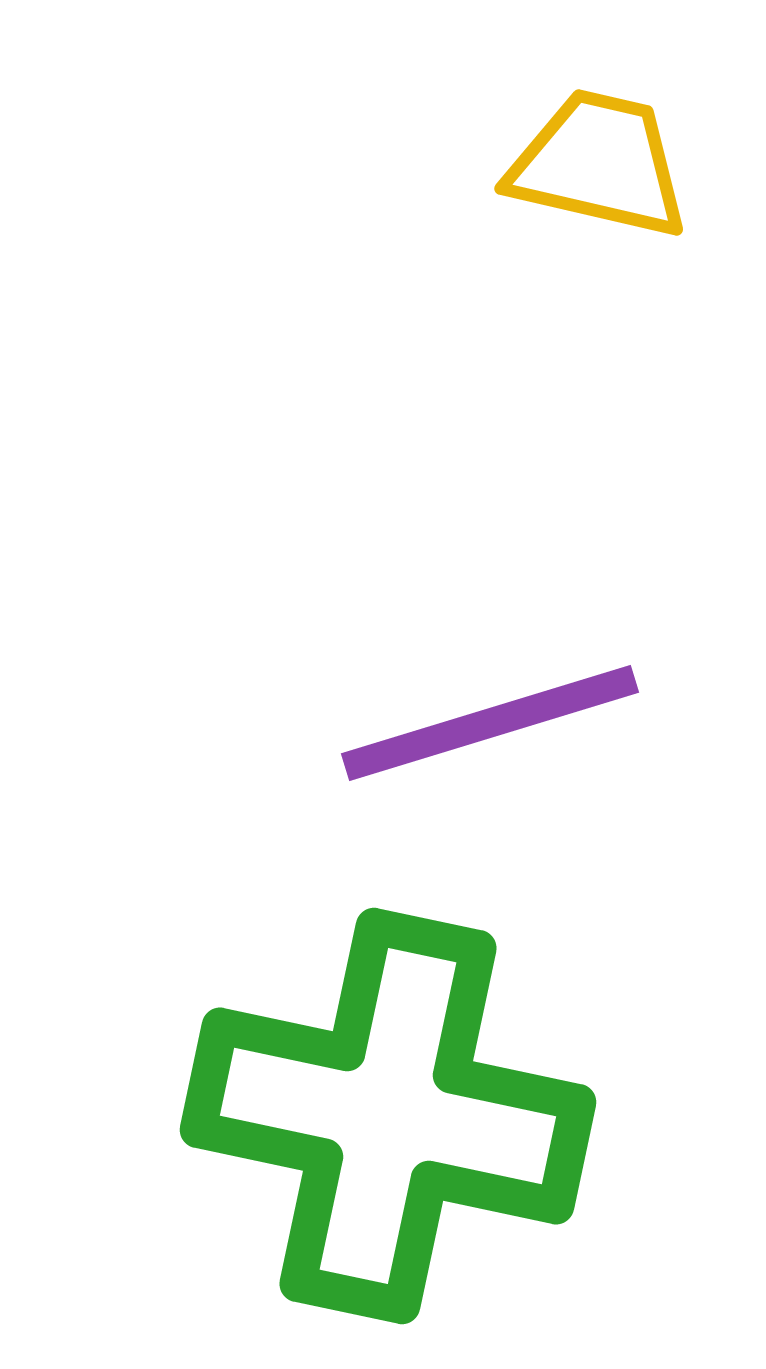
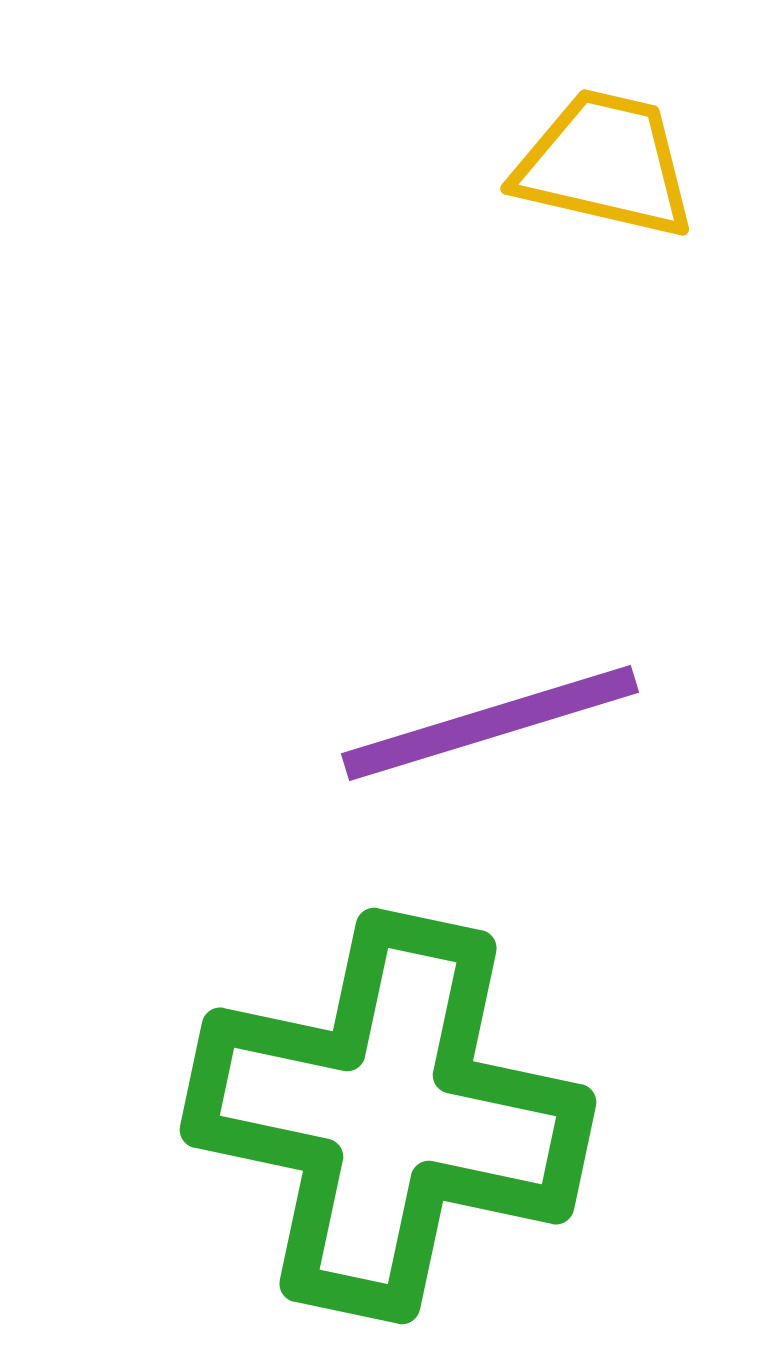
yellow trapezoid: moved 6 px right
